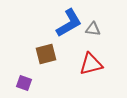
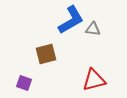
blue L-shape: moved 2 px right, 3 px up
red triangle: moved 3 px right, 16 px down
